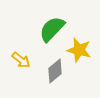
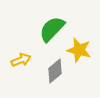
yellow arrow: rotated 60 degrees counterclockwise
